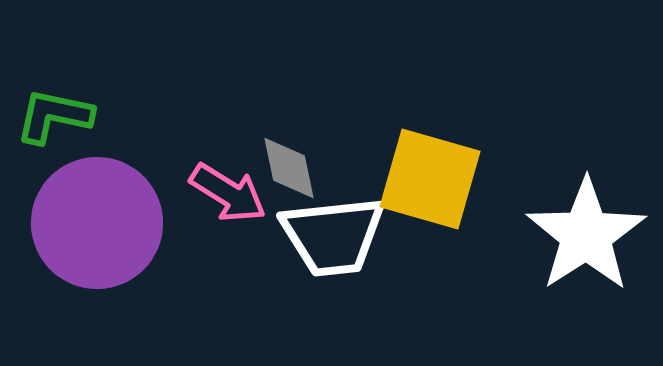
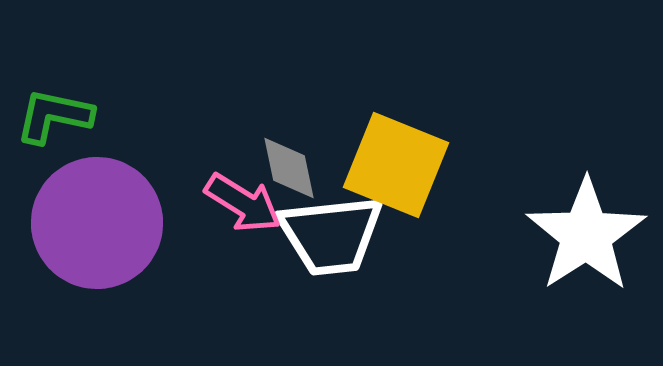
yellow square: moved 34 px left, 14 px up; rotated 6 degrees clockwise
pink arrow: moved 15 px right, 10 px down
white trapezoid: moved 2 px left, 1 px up
